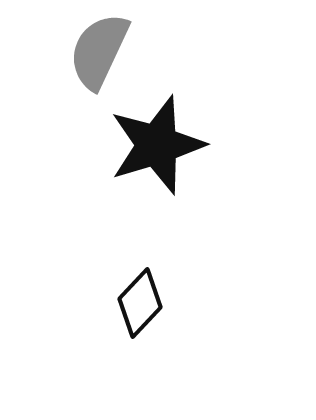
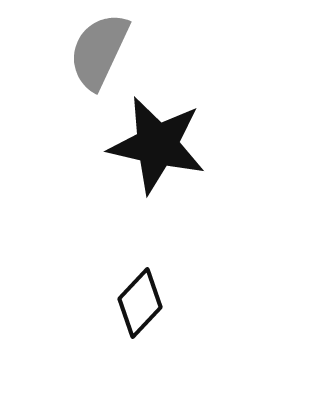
black star: rotated 30 degrees clockwise
